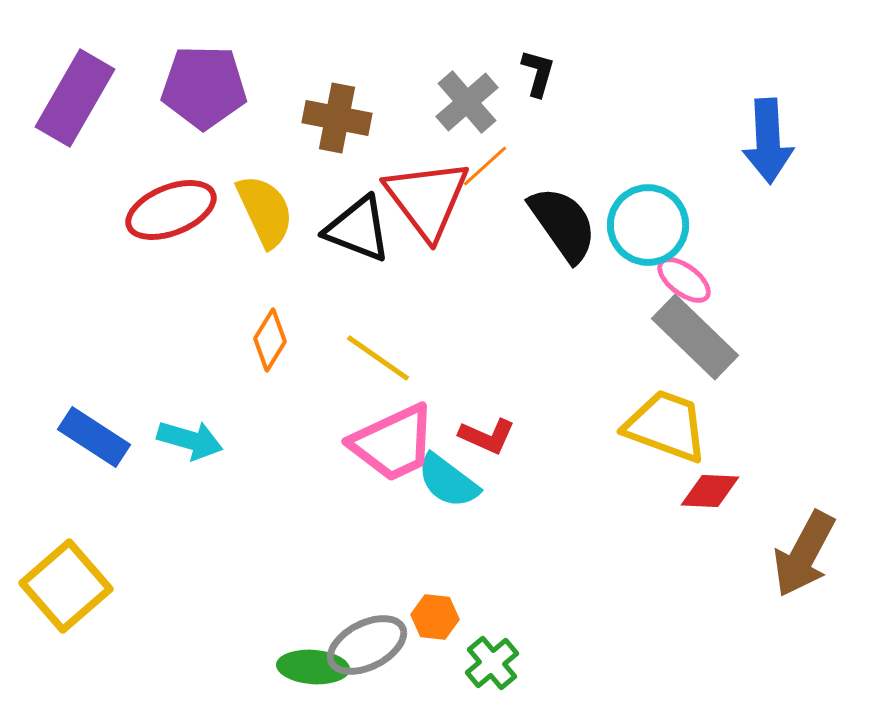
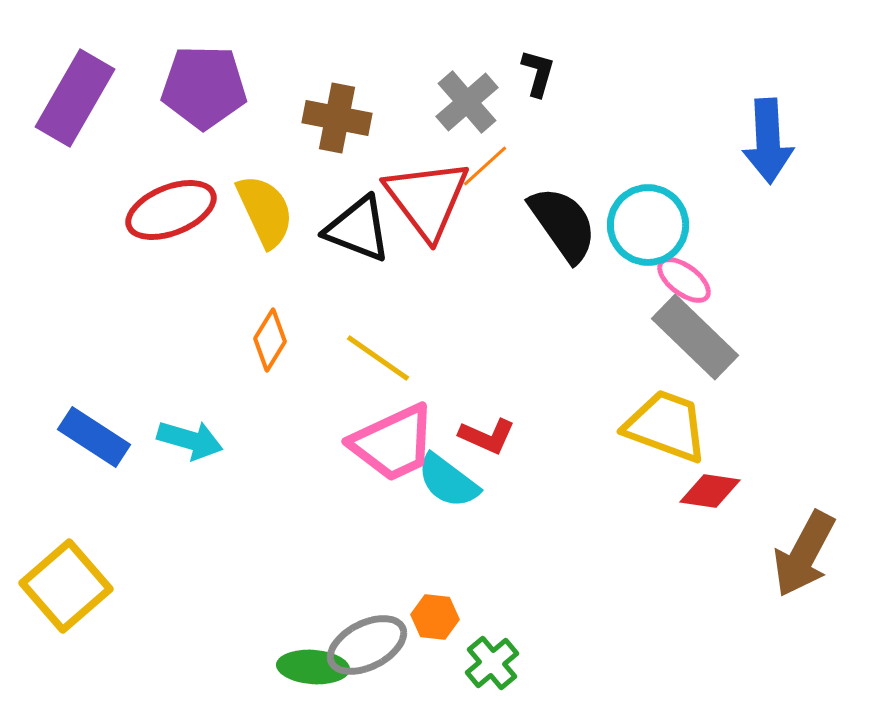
red diamond: rotated 6 degrees clockwise
